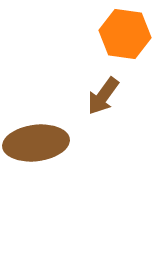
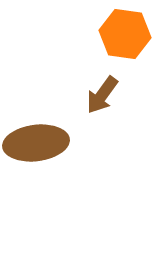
brown arrow: moved 1 px left, 1 px up
